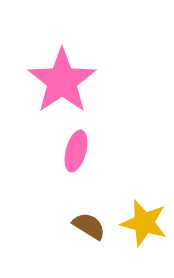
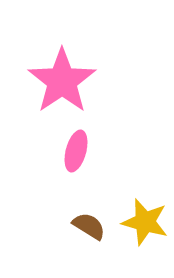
yellow star: moved 1 px right, 1 px up
